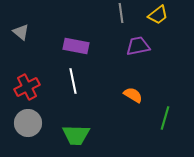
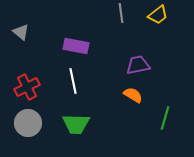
purple trapezoid: moved 19 px down
green trapezoid: moved 11 px up
